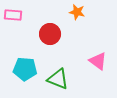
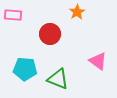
orange star: rotated 28 degrees clockwise
